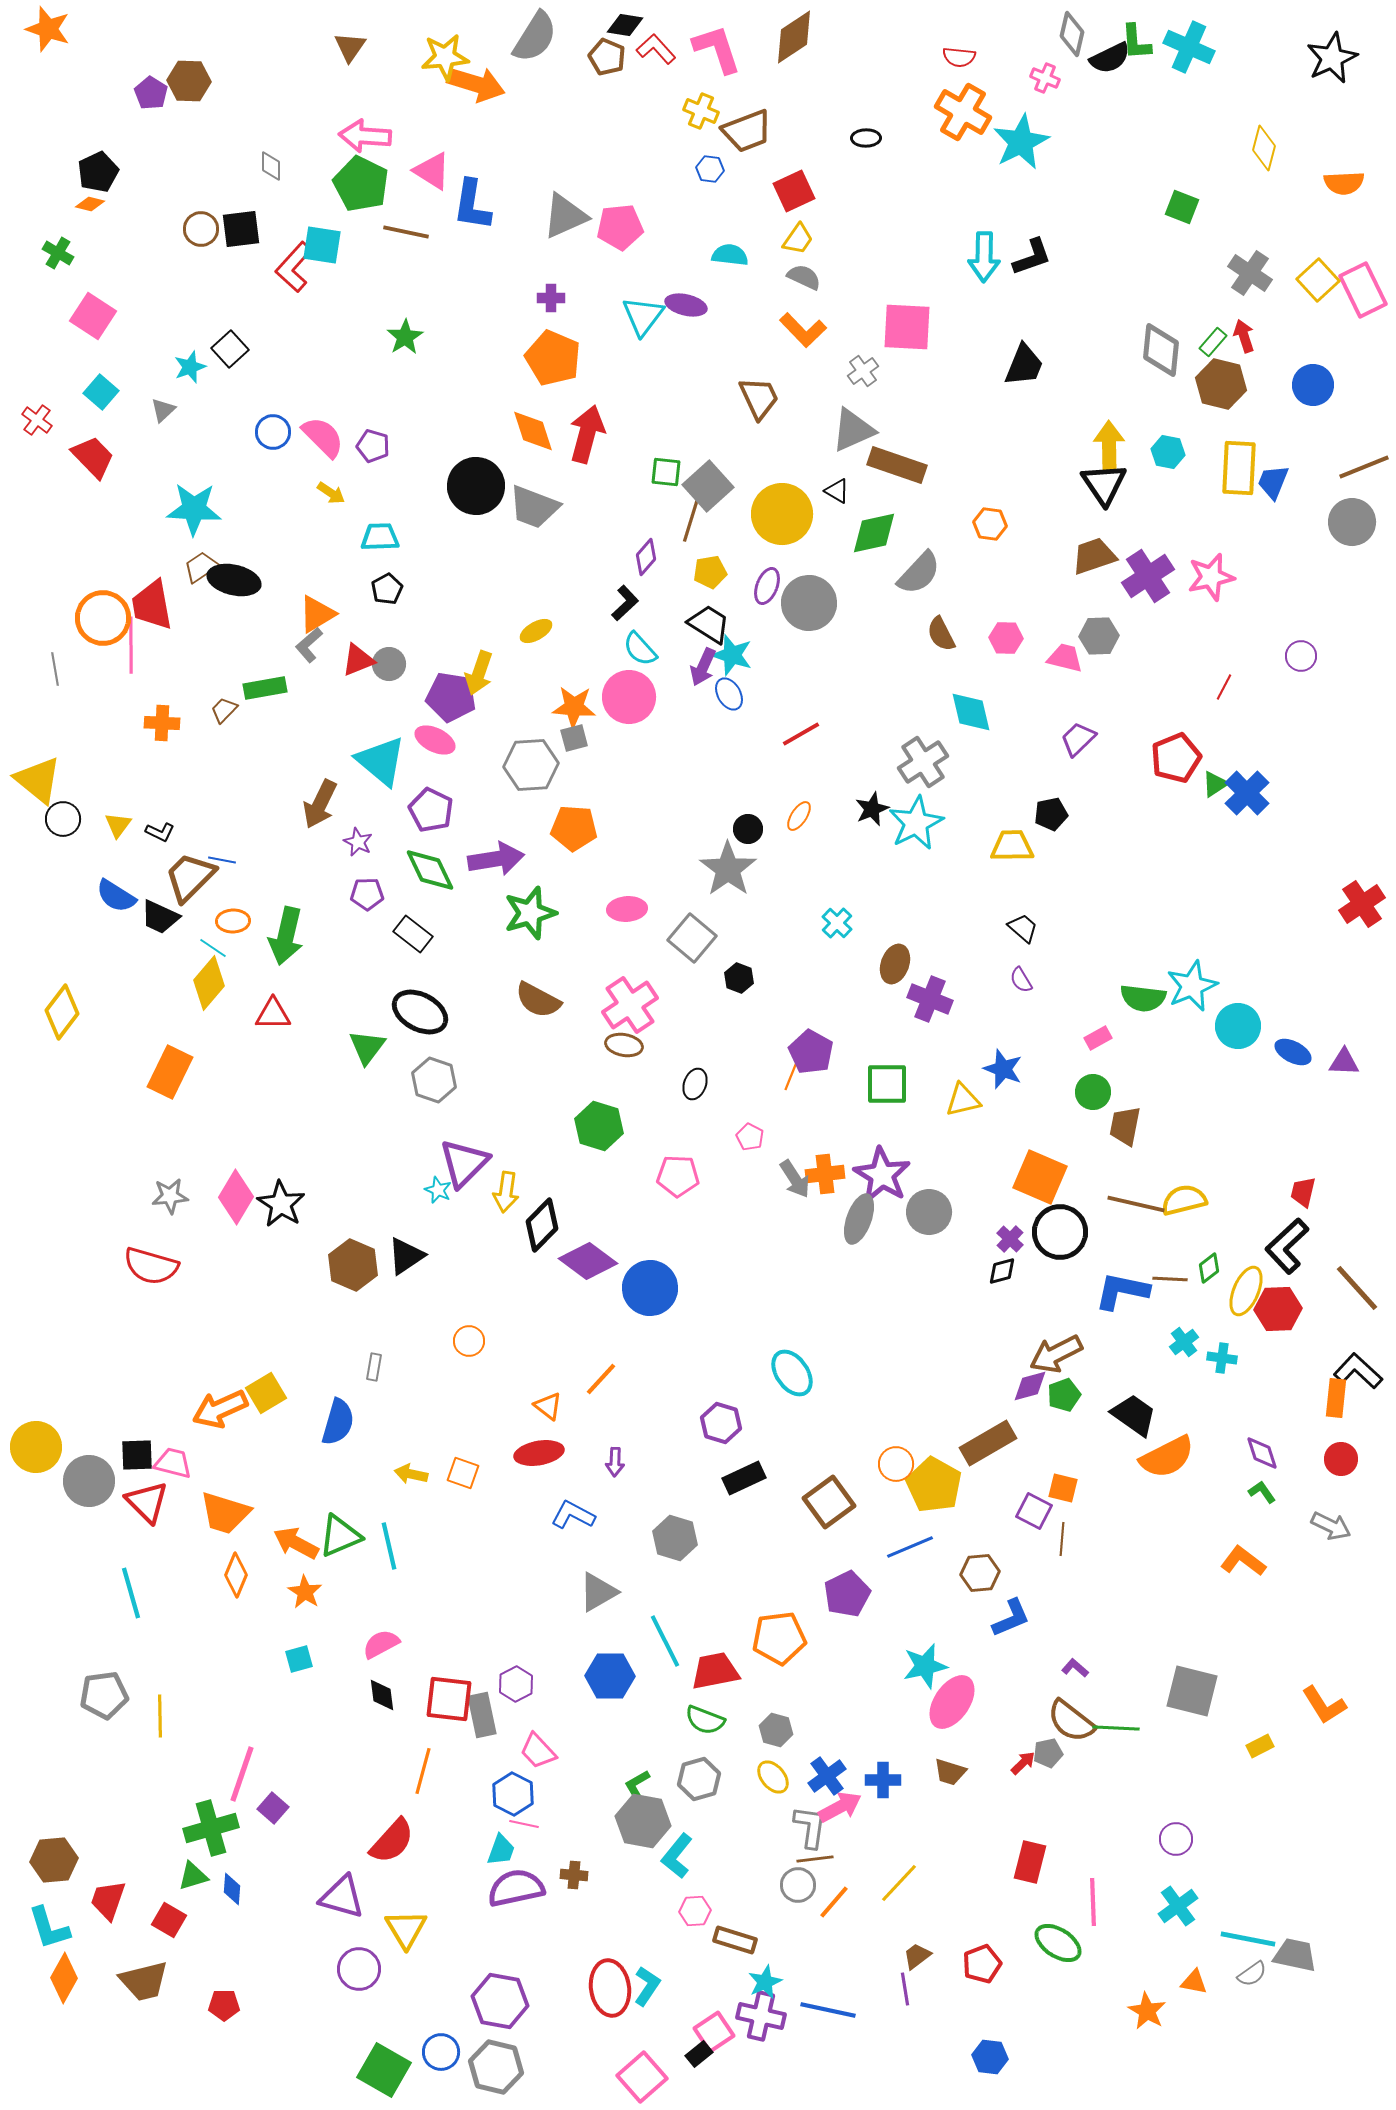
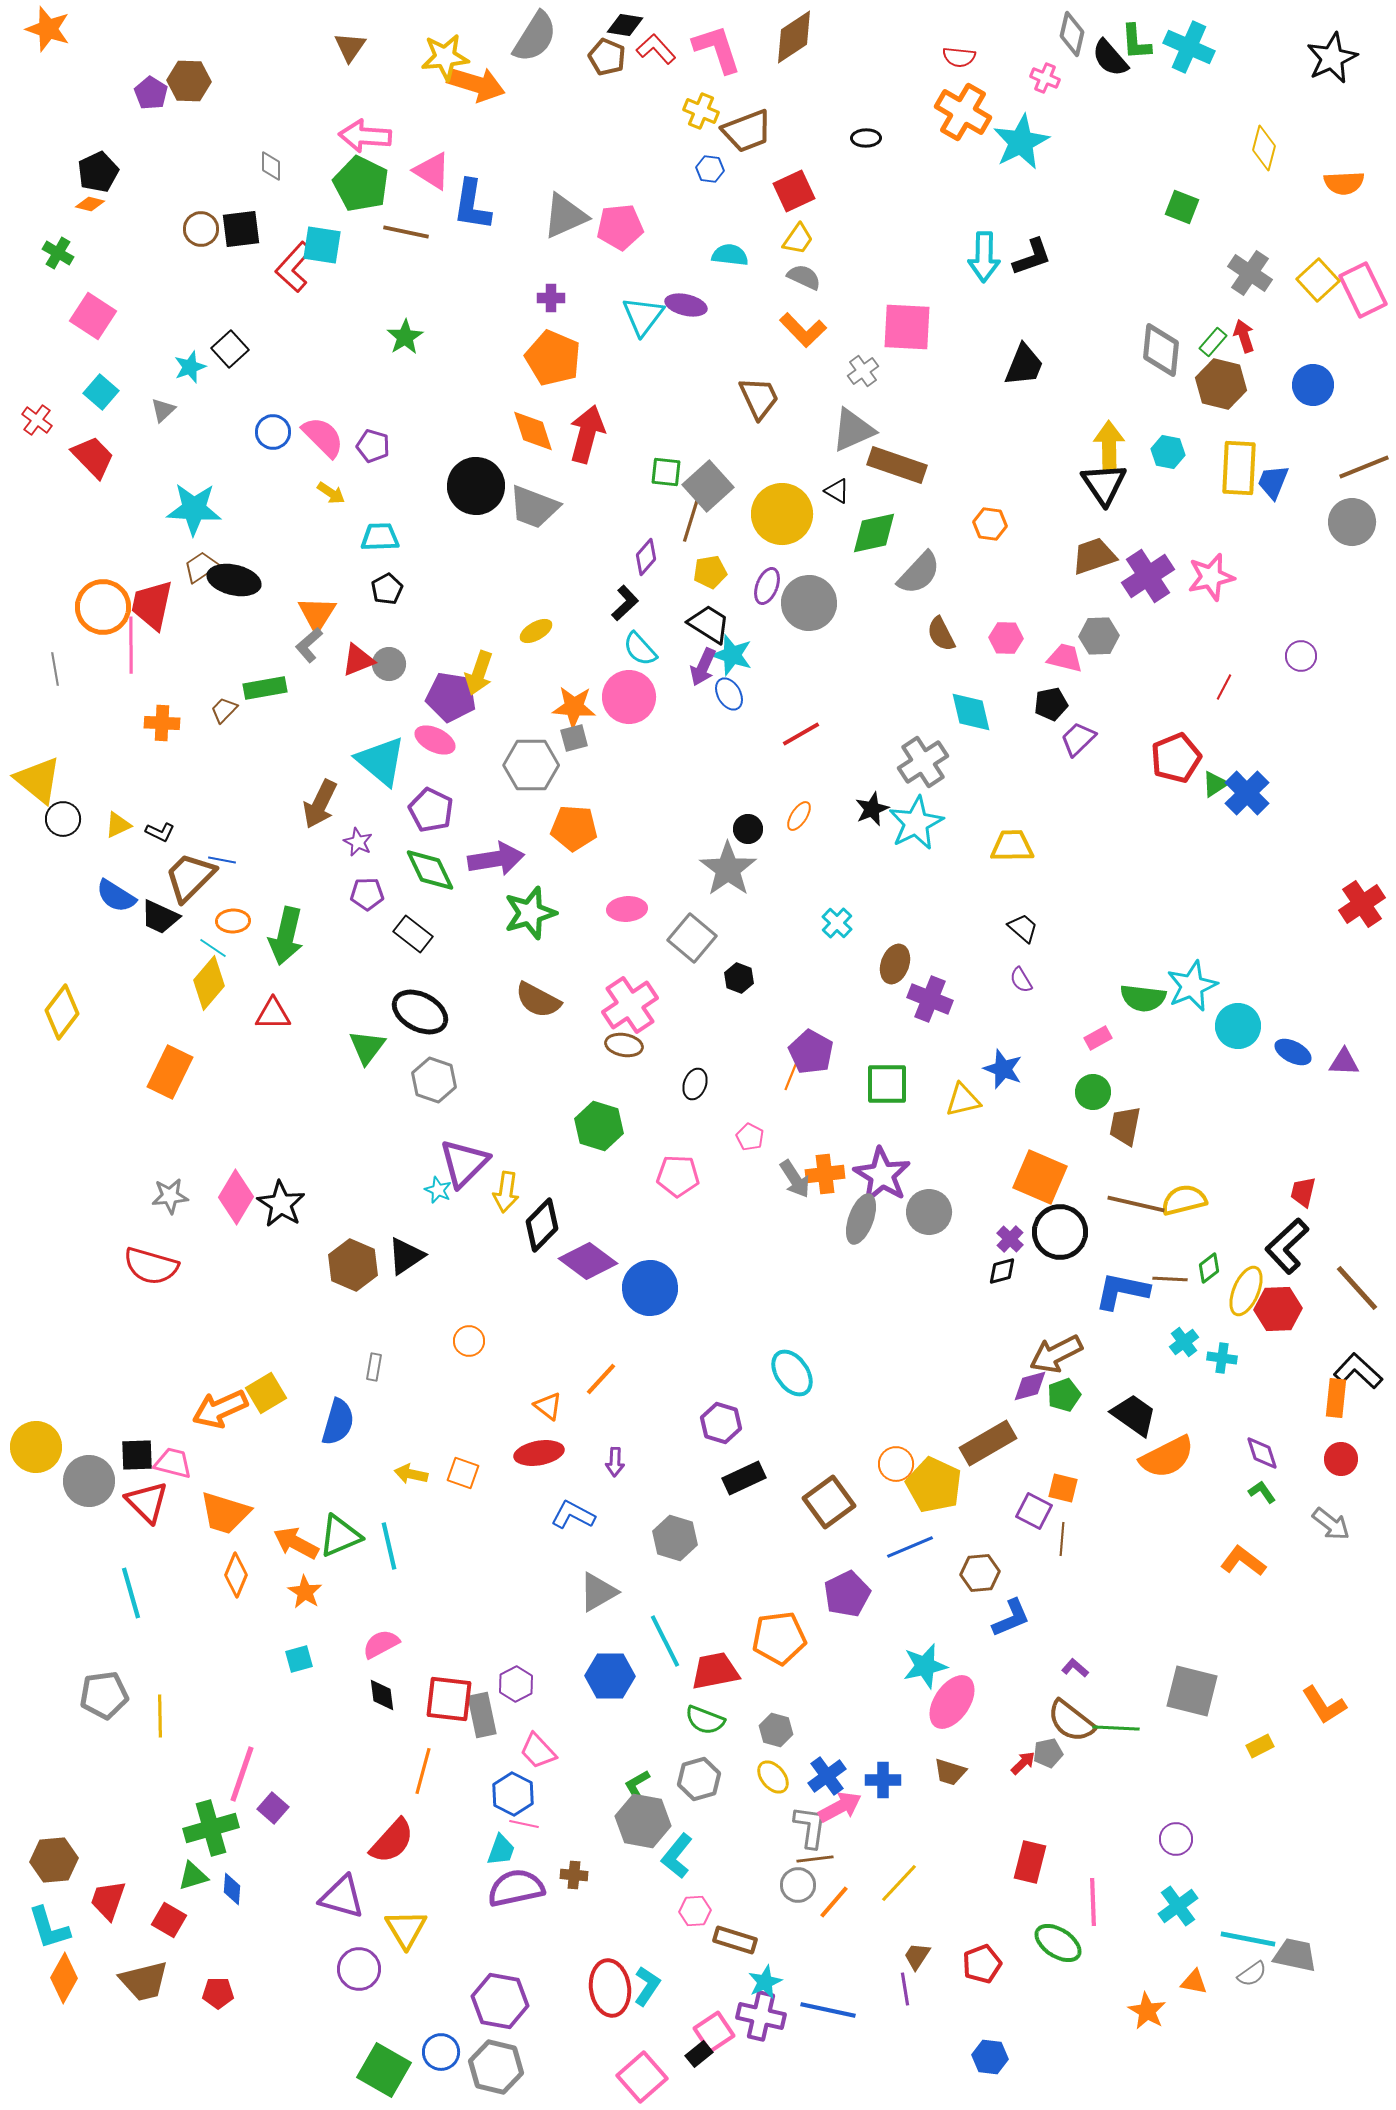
black semicircle at (1110, 58): rotated 75 degrees clockwise
red trapezoid at (152, 605): rotated 22 degrees clockwise
orange triangle at (317, 614): rotated 27 degrees counterclockwise
orange circle at (103, 618): moved 11 px up
gray hexagon at (531, 765): rotated 4 degrees clockwise
black pentagon at (1051, 814): moved 110 px up
yellow triangle at (118, 825): rotated 28 degrees clockwise
gray ellipse at (859, 1219): moved 2 px right
yellow pentagon at (934, 1485): rotated 4 degrees counterclockwise
gray arrow at (1331, 1526): moved 2 px up; rotated 12 degrees clockwise
brown trapezoid at (917, 1956): rotated 20 degrees counterclockwise
red pentagon at (224, 2005): moved 6 px left, 12 px up
